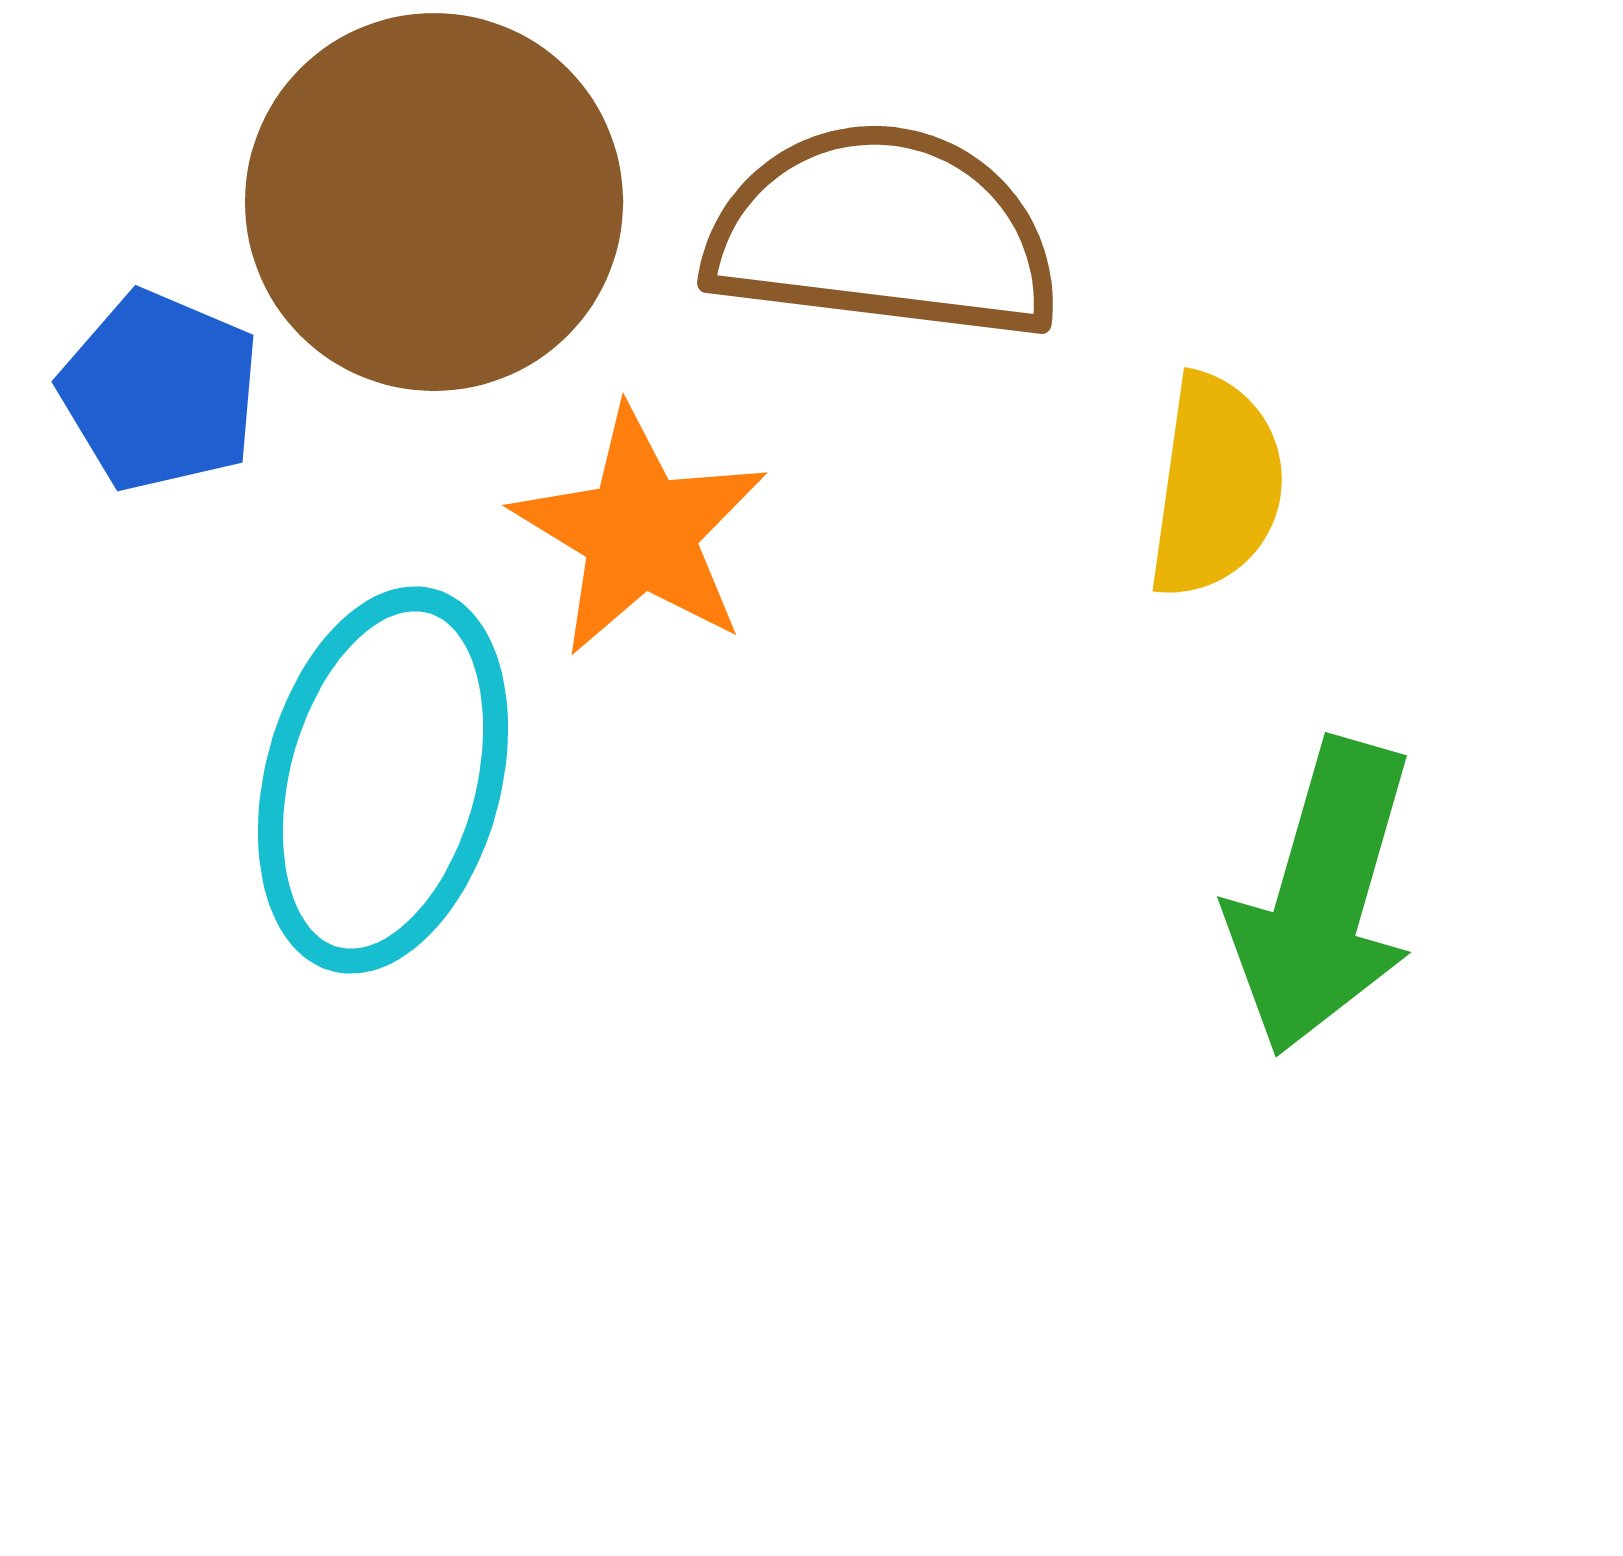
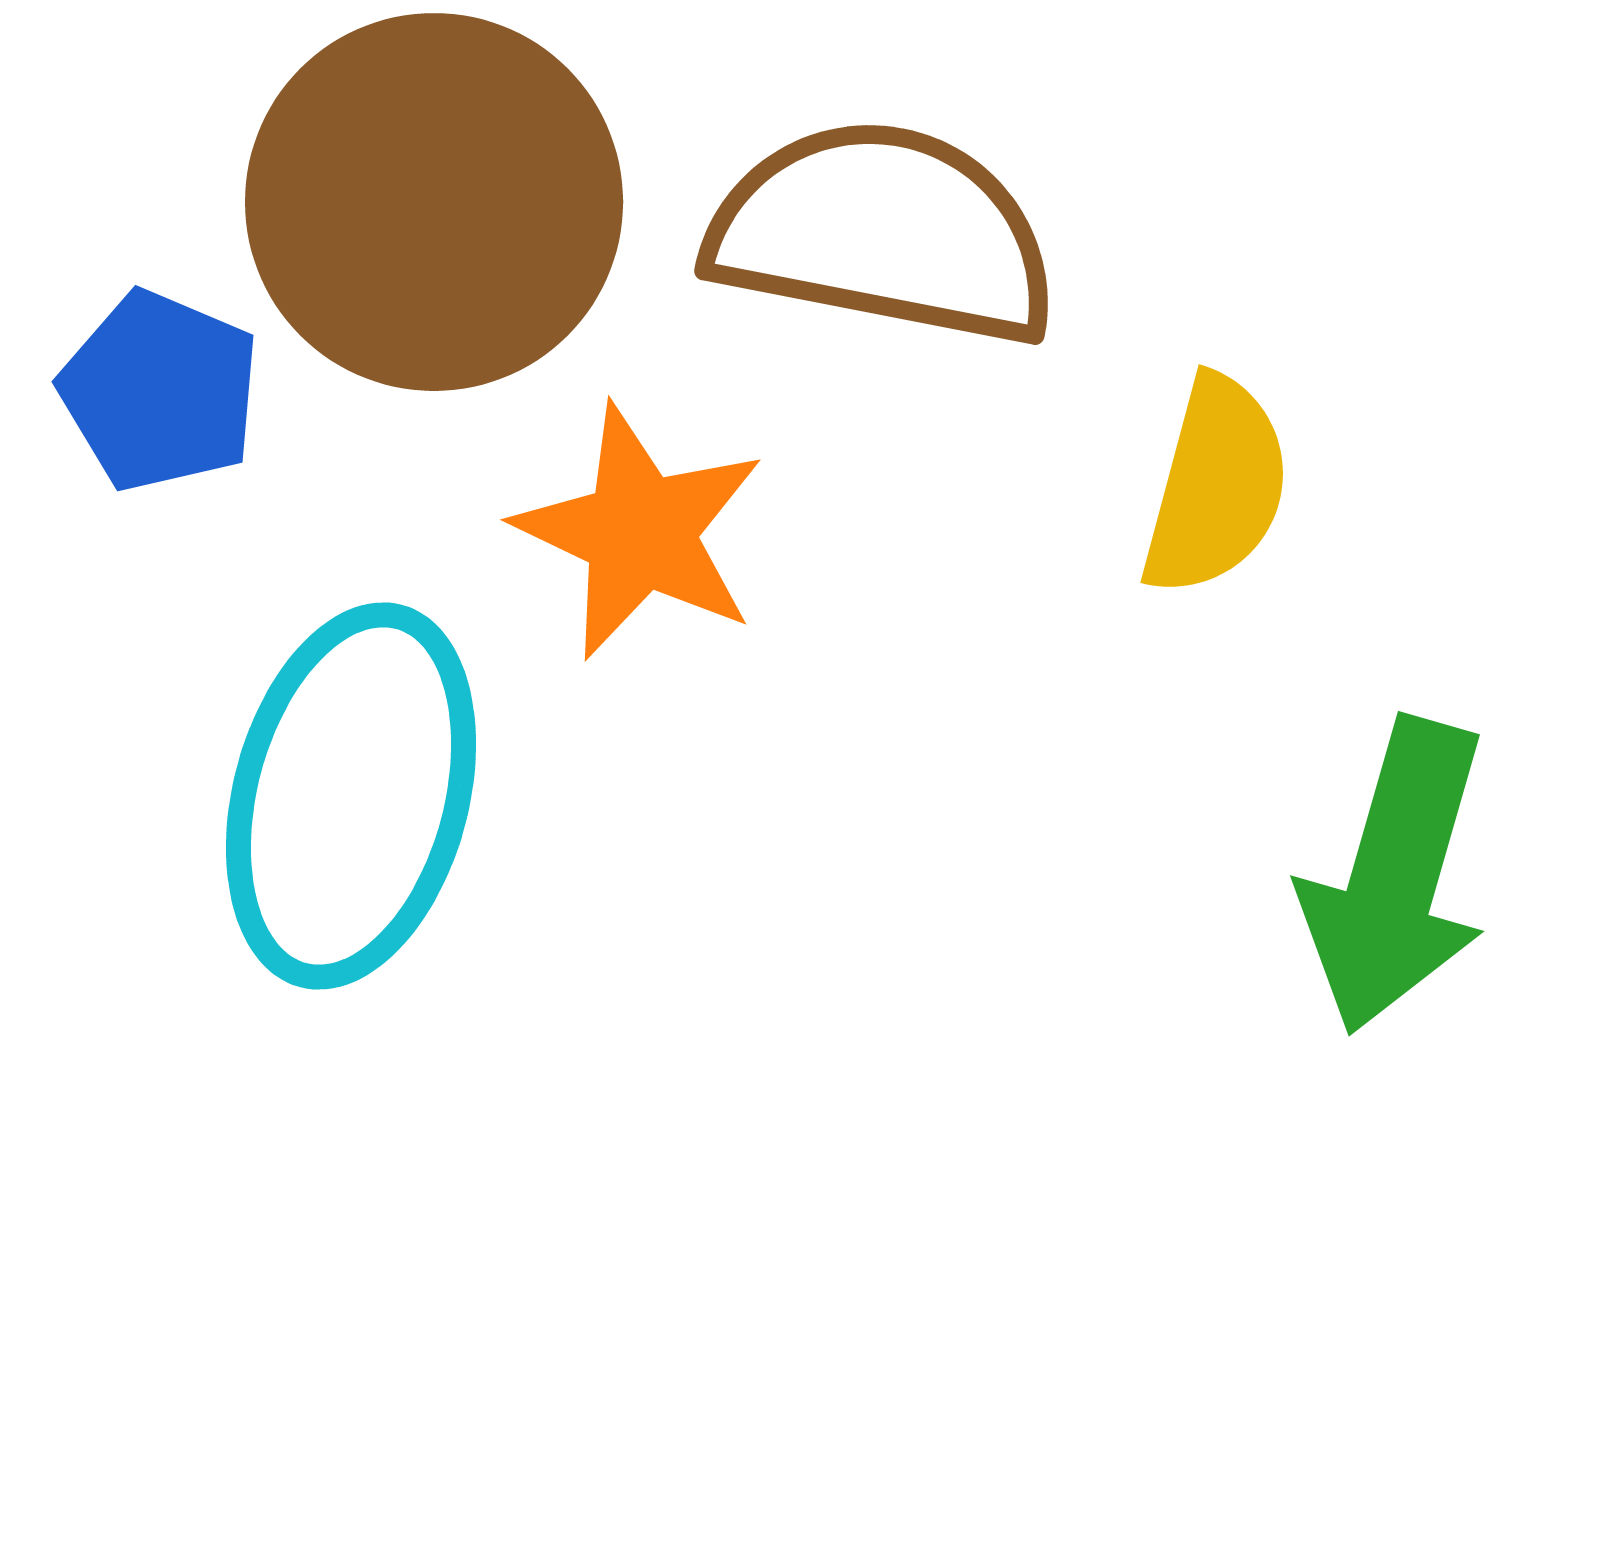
brown semicircle: rotated 4 degrees clockwise
yellow semicircle: rotated 7 degrees clockwise
orange star: rotated 6 degrees counterclockwise
cyan ellipse: moved 32 px left, 16 px down
green arrow: moved 73 px right, 21 px up
